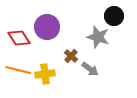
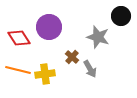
black circle: moved 7 px right
purple circle: moved 2 px right
brown cross: moved 1 px right, 1 px down
gray arrow: rotated 24 degrees clockwise
